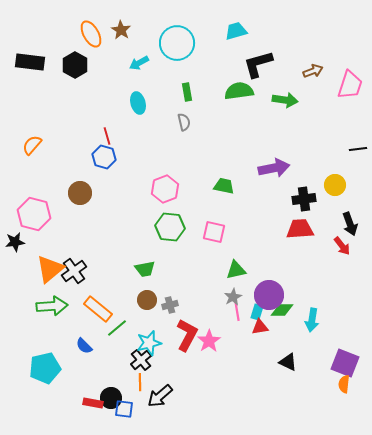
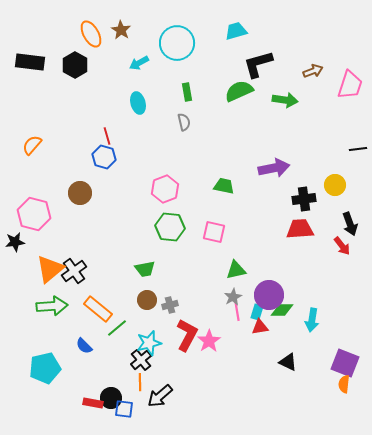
green semicircle at (239, 91): rotated 16 degrees counterclockwise
